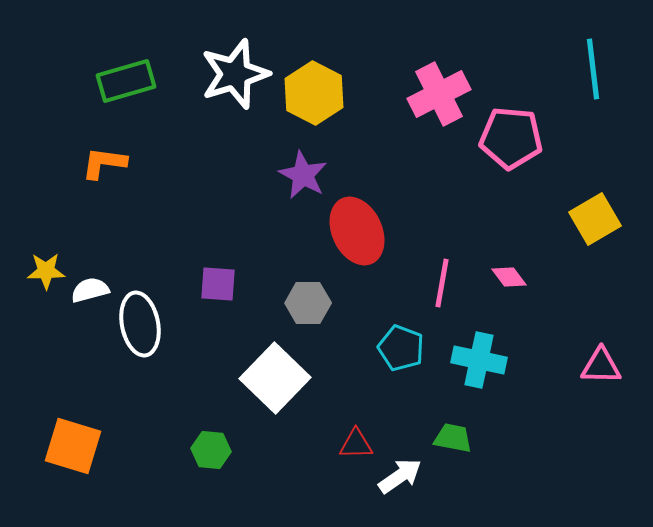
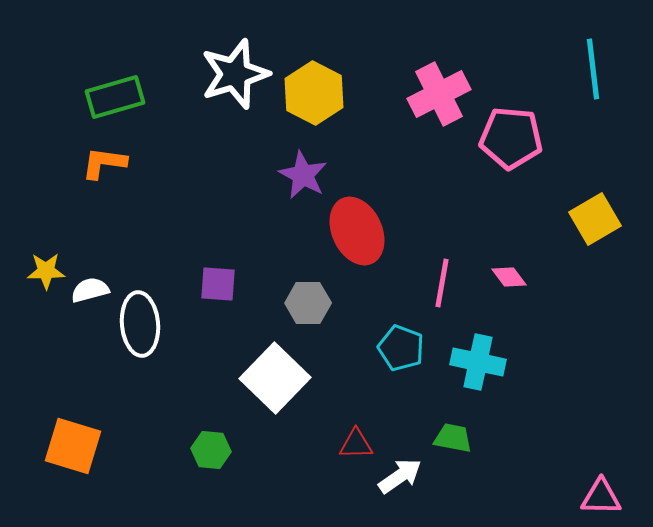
green rectangle: moved 11 px left, 16 px down
white ellipse: rotated 6 degrees clockwise
cyan cross: moved 1 px left, 2 px down
pink triangle: moved 131 px down
